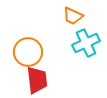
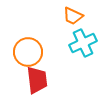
cyan cross: moved 3 px left
